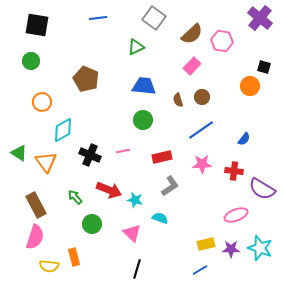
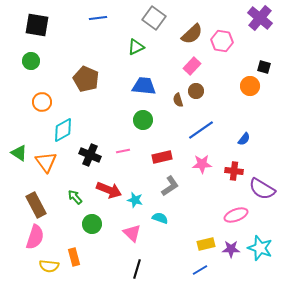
brown circle at (202, 97): moved 6 px left, 6 px up
